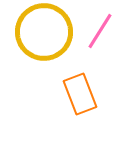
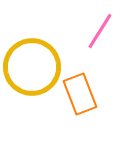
yellow circle: moved 12 px left, 35 px down
